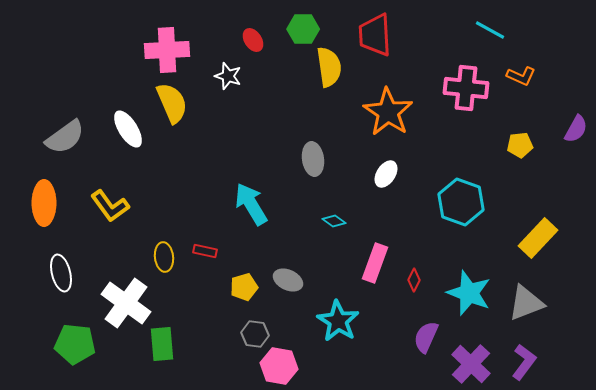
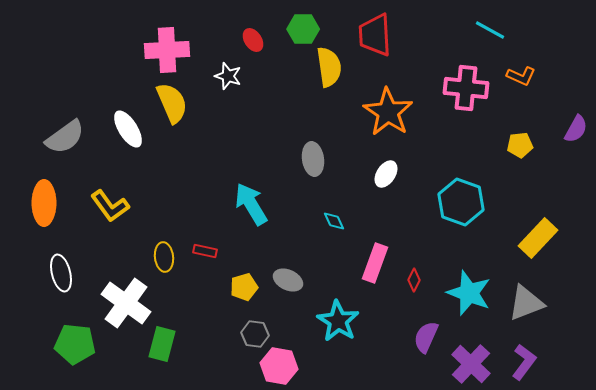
cyan diamond at (334, 221): rotated 30 degrees clockwise
green rectangle at (162, 344): rotated 20 degrees clockwise
